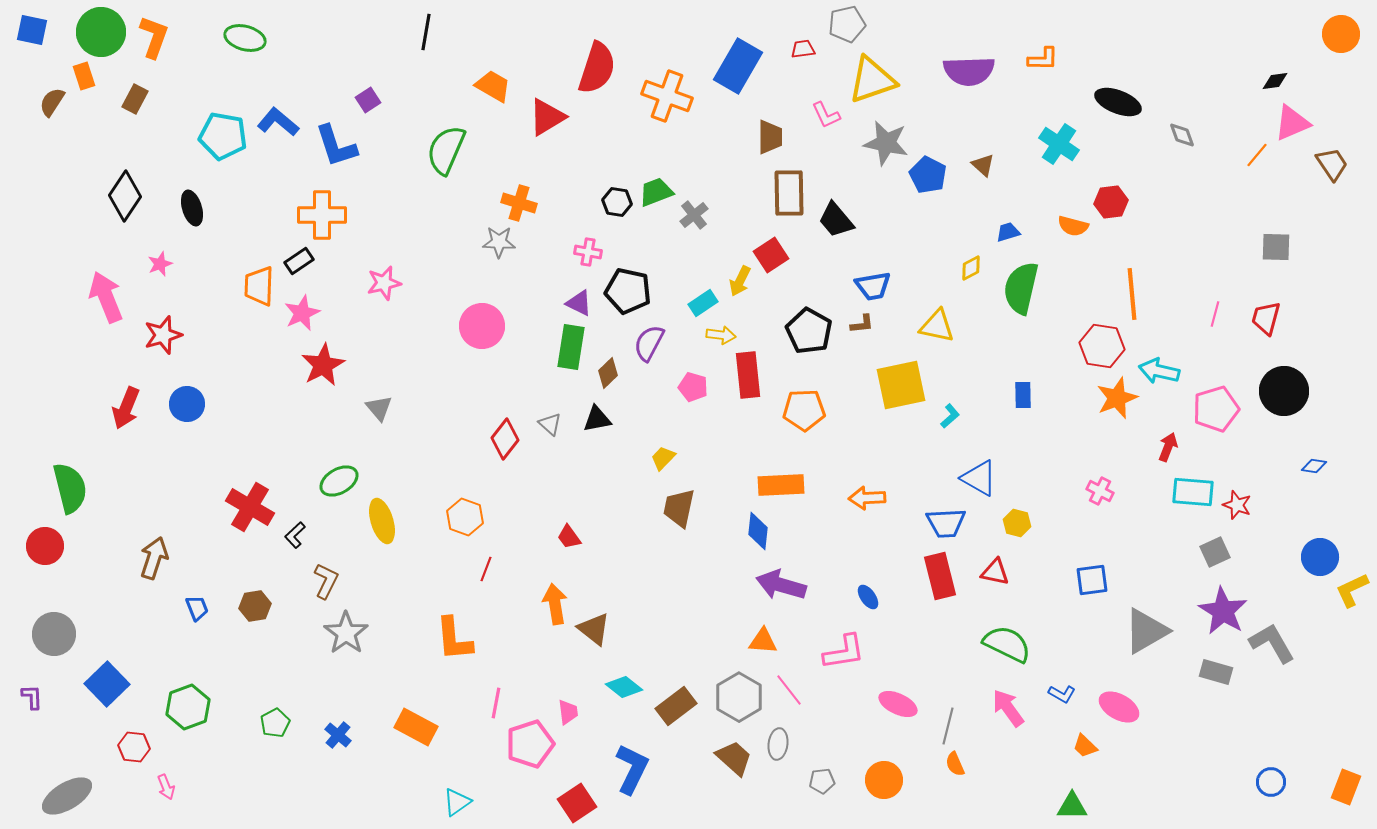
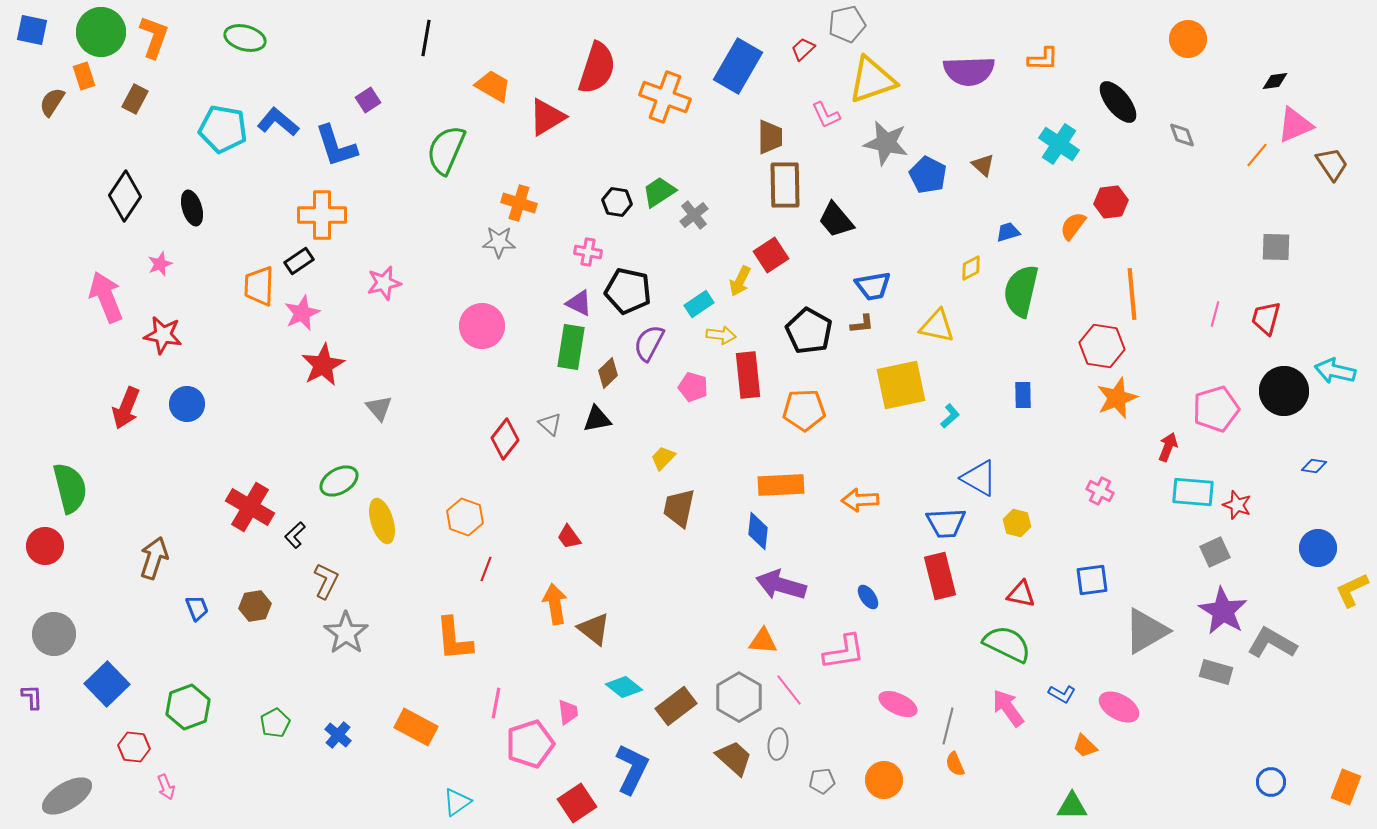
black line at (426, 32): moved 6 px down
orange circle at (1341, 34): moved 153 px left, 5 px down
red trapezoid at (803, 49): rotated 35 degrees counterclockwise
orange cross at (667, 96): moved 2 px left, 1 px down
black ellipse at (1118, 102): rotated 30 degrees clockwise
pink triangle at (1292, 123): moved 3 px right, 2 px down
cyan pentagon at (223, 136): moved 7 px up
green trapezoid at (656, 192): moved 3 px right; rotated 12 degrees counterclockwise
brown rectangle at (789, 193): moved 4 px left, 8 px up
orange semicircle at (1073, 226): rotated 112 degrees clockwise
green semicircle at (1021, 288): moved 3 px down
cyan rectangle at (703, 303): moved 4 px left, 1 px down
red star at (163, 335): rotated 27 degrees clockwise
cyan arrow at (1159, 371): moved 176 px right
orange arrow at (867, 498): moved 7 px left, 2 px down
blue circle at (1320, 557): moved 2 px left, 9 px up
red triangle at (995, 572): moved 26 px right, 22 px down
gray L-shape at (1272, 643): rotated 30 degrees counterclockwise
